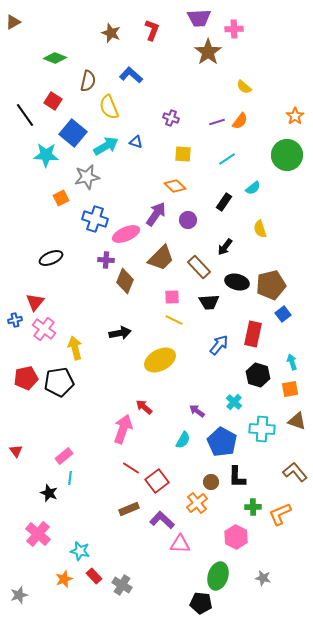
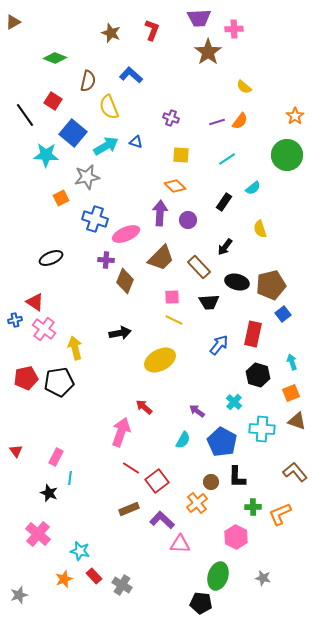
yellow square at (183, 154): moved 2 px left, 1 px down
purple arrow at (156, 214): moved 4 px right, 1 px up; rotated 30 degrees counterclockwise
red triangle at (35, 302): rotated 36 degrees counterclockwise
orange square at (290, 389): moved 1 px right, 4 px down; rotated 12 degrees counterclockwise
pink arrow at (123, 429): moved 2 px left, 3 px down
pink rectangle at (64, 456): moved 8 px left, 1 px down; rotated 24 degrees counterclockwise
